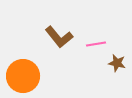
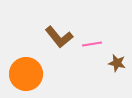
pink line: moved 4 px left
orange circle: moved 3 px right, 2 px up
